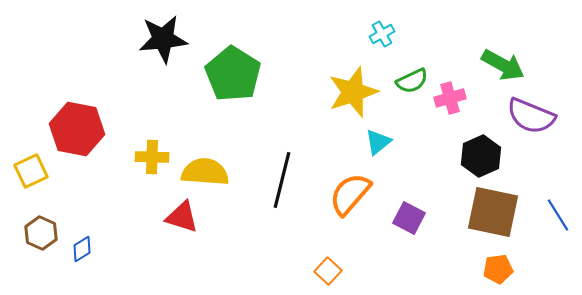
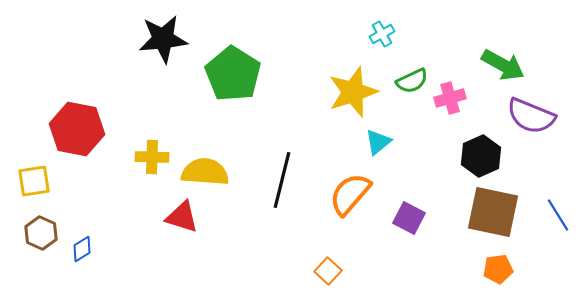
yellow square: moved 3 px right, 10 px down; rotated 16 degrees clockwise
